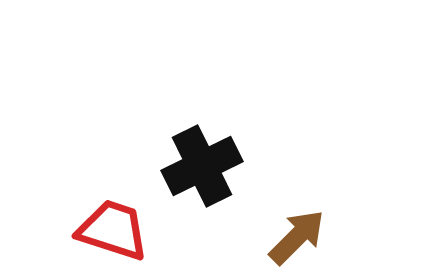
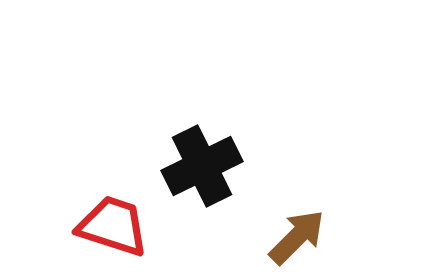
red trapezoid: moved 4 px up
